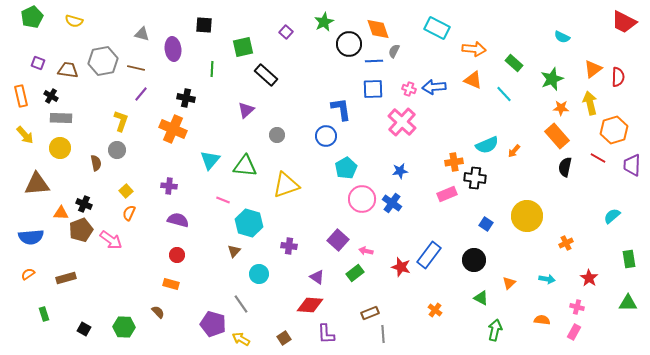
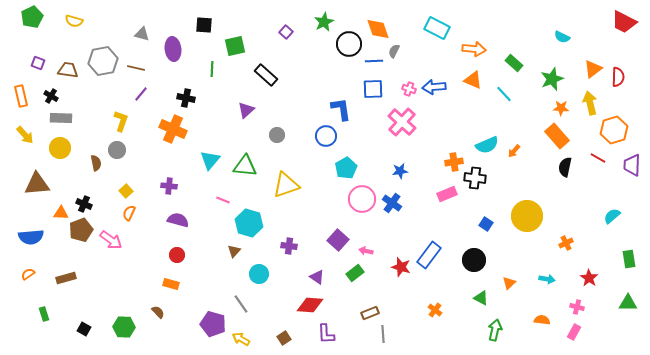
green square at (243, 47): moved 8 px left, 1 px up
